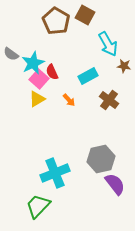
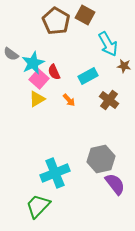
red semicircle: moved 2 px right
